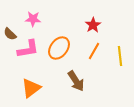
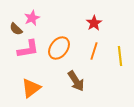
pink star: moved 1 px left, 1 px up; rotated 28 degrees counterclockwise
red star: moved 1 px right, 2 px up
brown semicircle: moved 6 px right, 5 px up
orange line: rotated 12 degrees counterclockwise
